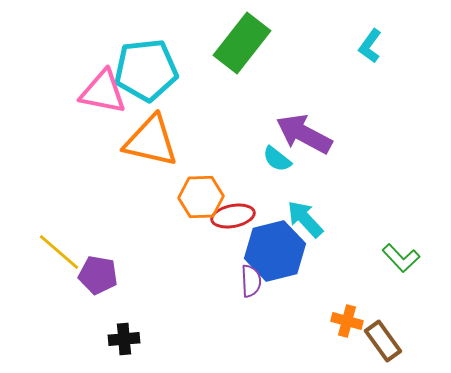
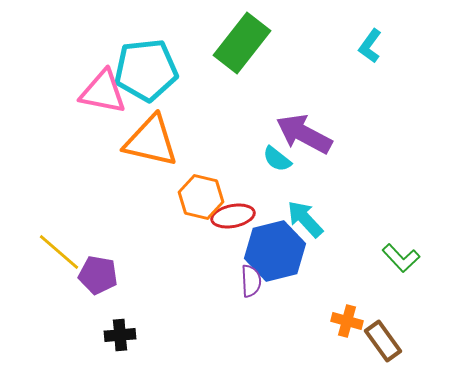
orange hexagon: rotated 15 degrees clockwise
black cross: moved 4 px left, 4 px up
